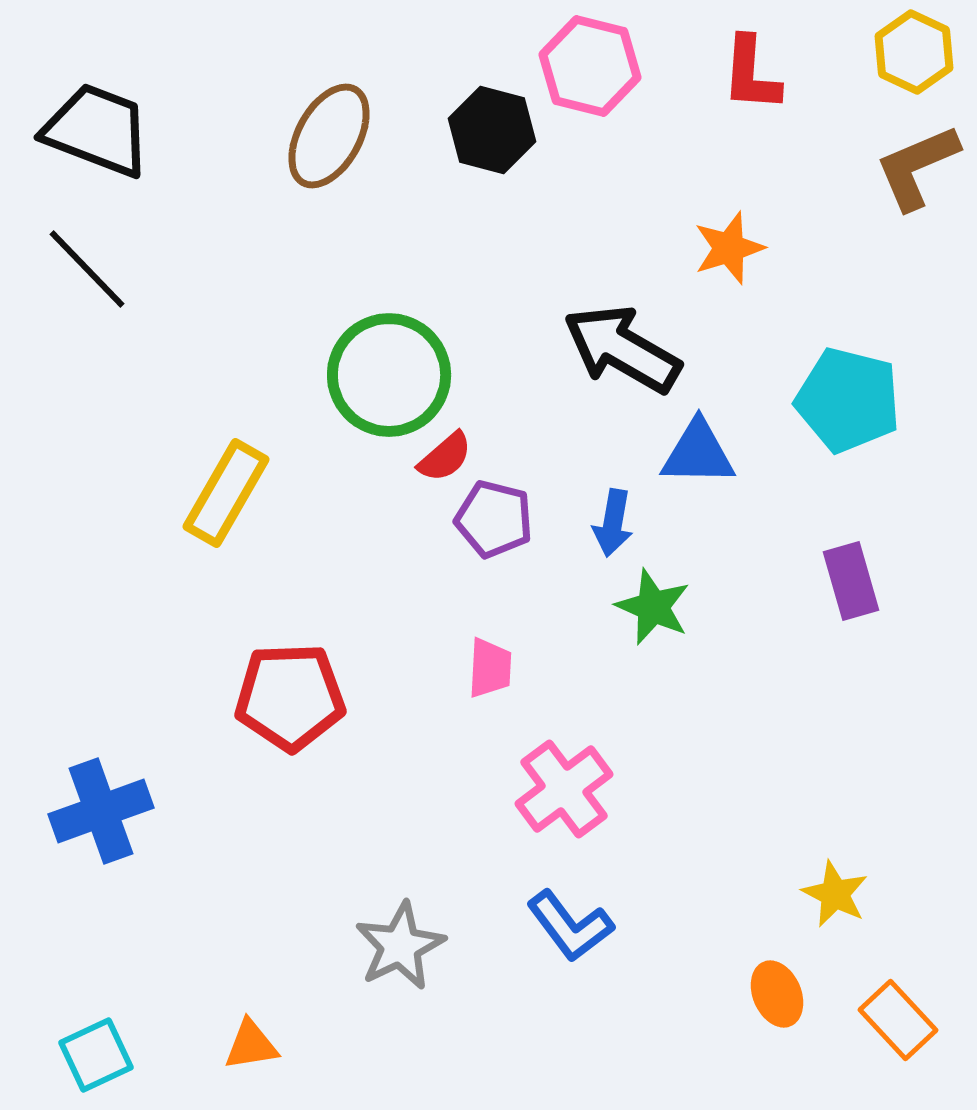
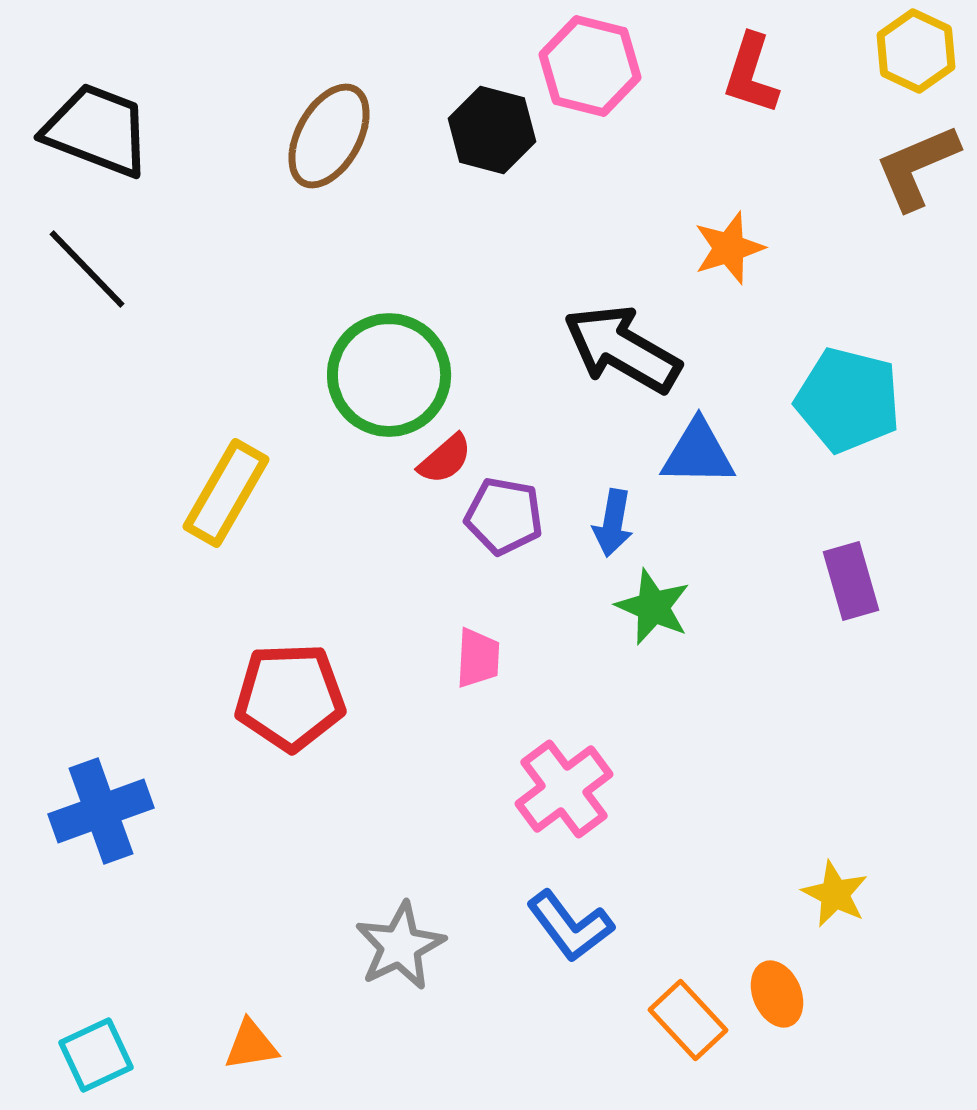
yellow hexagon: moved 2 px right, 1 px up
red L-shape: rotated 14 degrees clockwise
red semicircle: moved 2 px down
purple pentagon: moved 10 px right, 3 px up; rotated 4 degrees counterclockwise
pink trapezoid: moved 12 px left, 10 px up
orange rectangle: moved 210 px left
